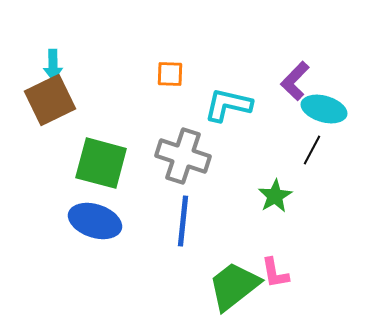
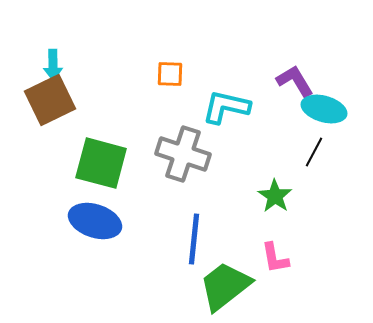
purple L-shape: rotated 105 degrees clockwise
cyan L-shape: moved 2 px left, 2 px down
black line: moved 2 px right, 2 px down
gray cross: moved 2 px up
green star: rotated 8 degrees counterclockwise
blue line: moved 11 px right, 18 px down
pink L-shape: moved 15 px up
green trapezoid: moved 9 px left
